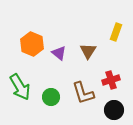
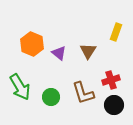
black circle: moved 5 px up
